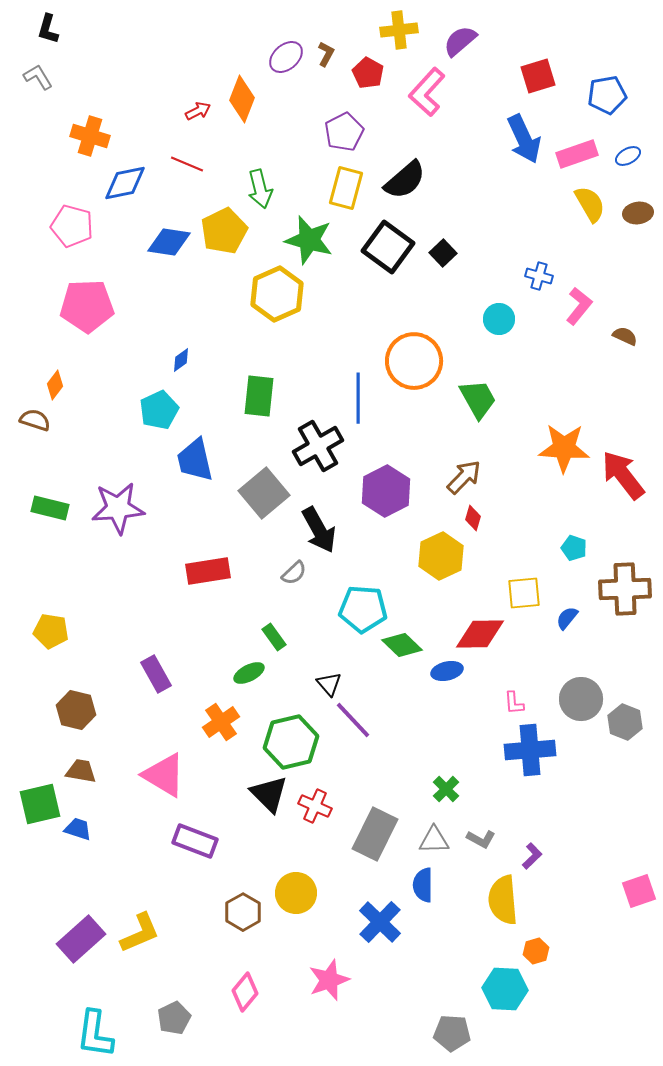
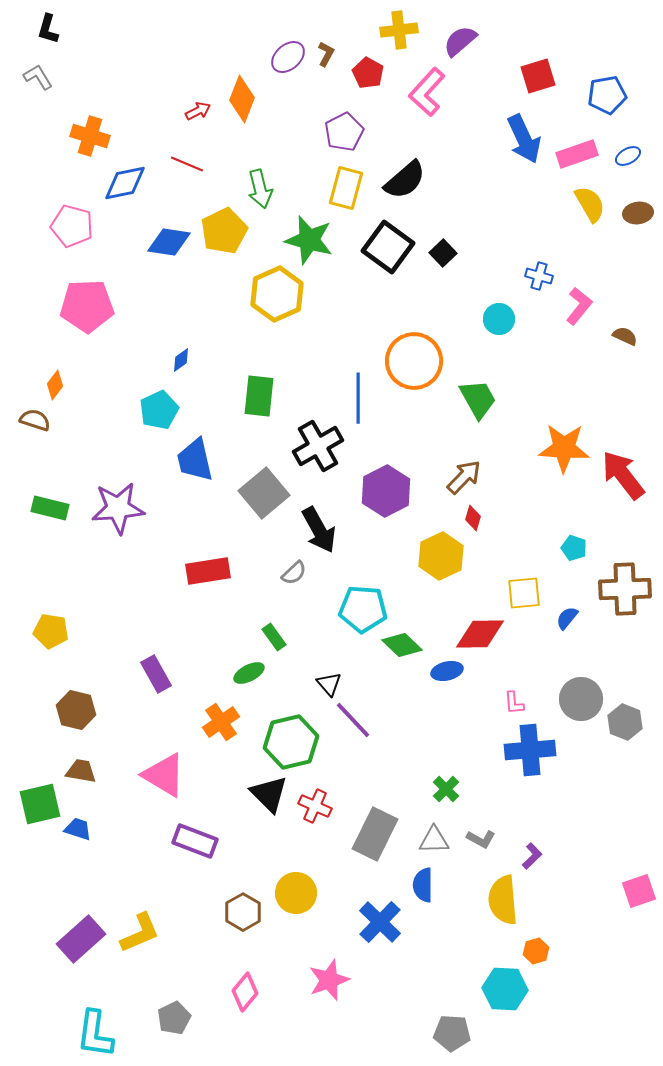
purple ellipse at (286, 57): moved 2 px right
